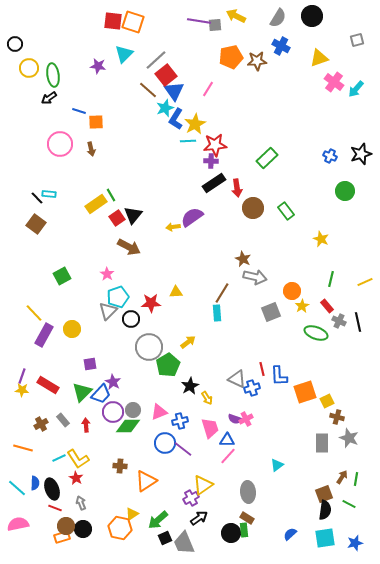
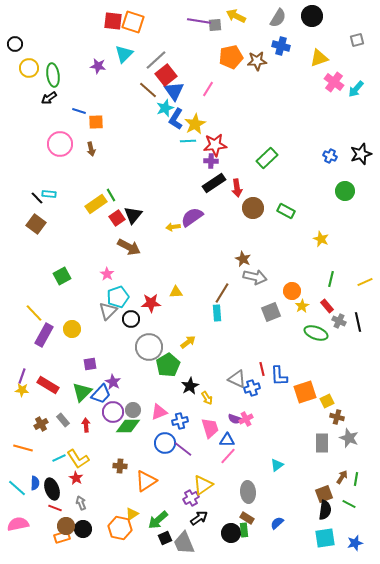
blue cross at (281, 46): rotated 12 degrees counterclockwise
green rectangle at (286, 211): rotated 24 degrees counterclockwise
blue semicircle at (290, 534): moved 13 px left, 11 px up
